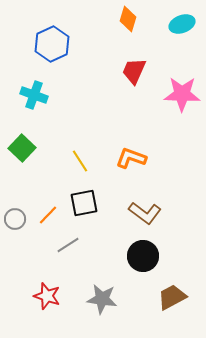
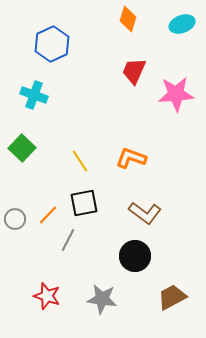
pink star: moved 6 px left; rotated 6 degrees counterclockwise
gray line: moved 5 px up; rotated 30 degrees counterclockwise
black circle: moved 8 px left
